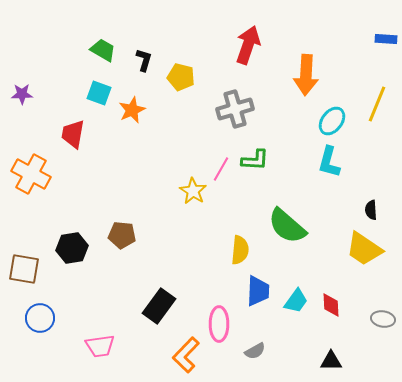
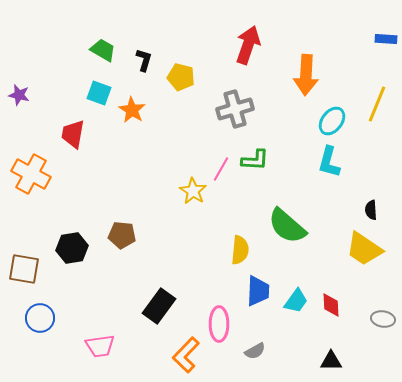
purple star: moved 3 px left, 1 px down; rotated 15 degrees clockwise
orange star: rotated 16 degrees counterclockwise
